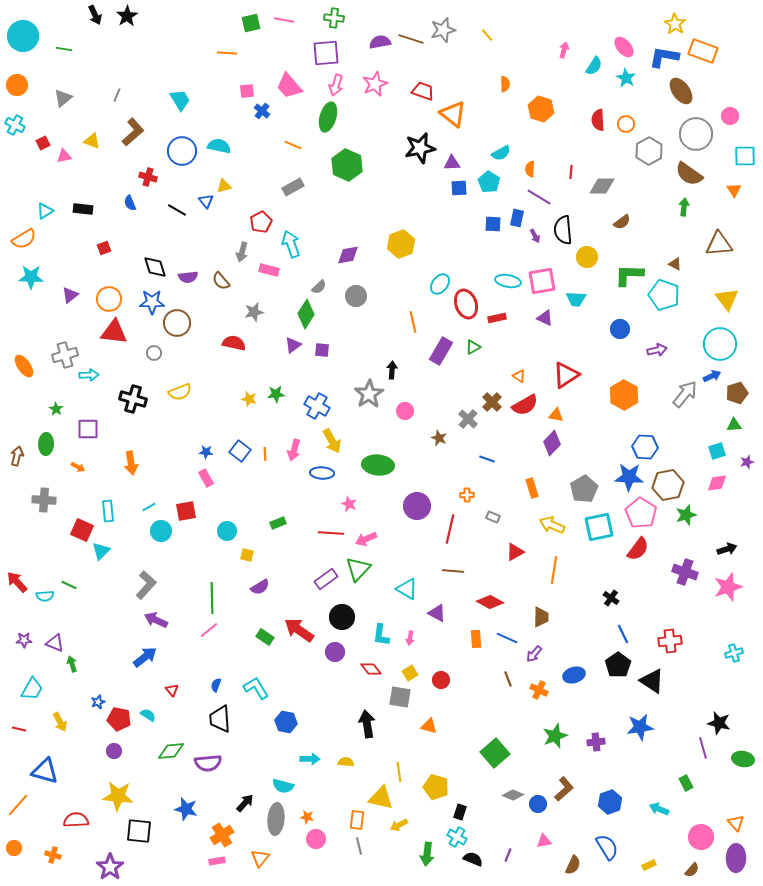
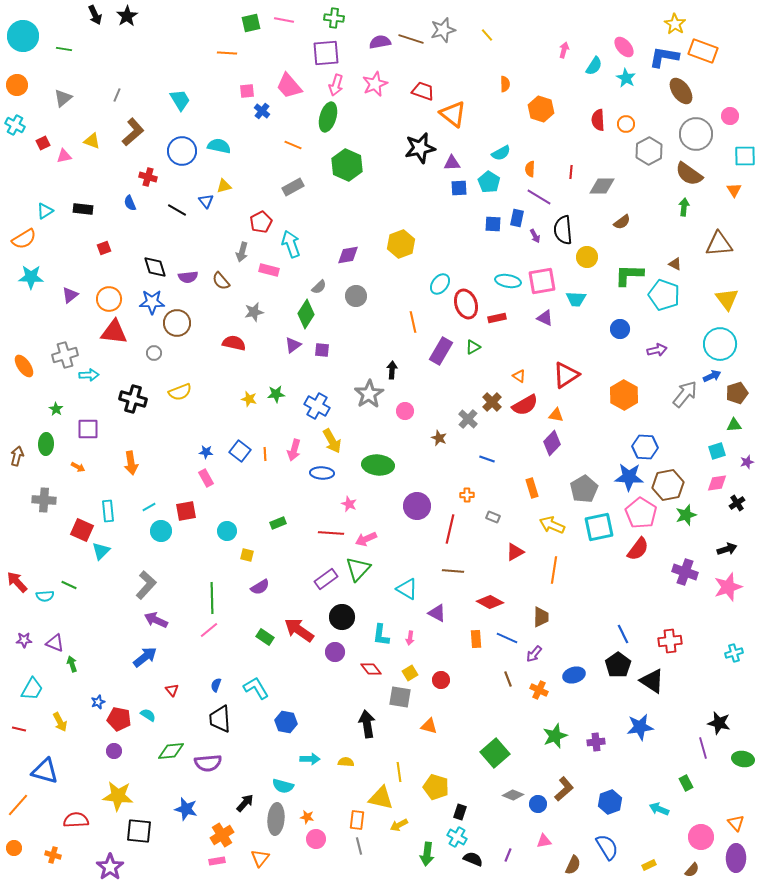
black cross at (611, 598): moved 126 px right, 95 px up; rotated 21 degrees clockwise
